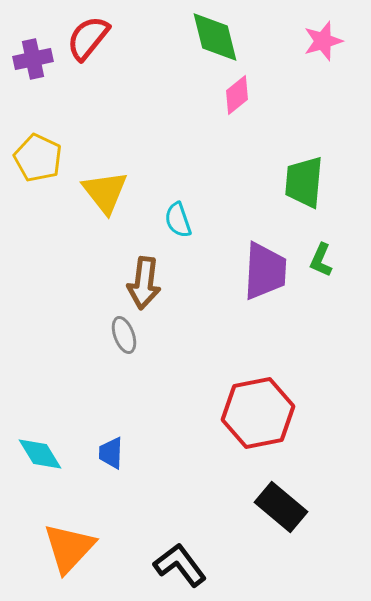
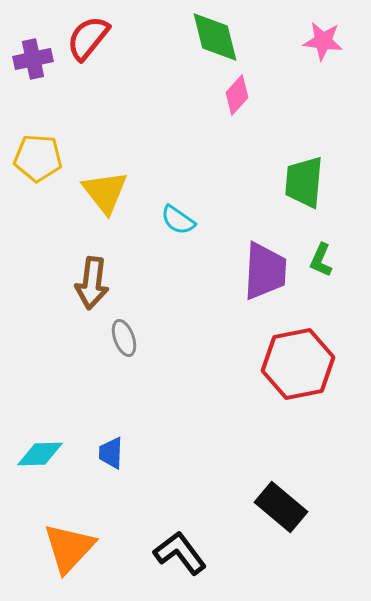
pink star: rotated 24 degrees clockwise
pink diamond: rotated 9 degrees counterclockwise
yellow pentagon: rotated 21 degrees counterclockwise
cyan semicircle: rotated 36 degrees counterclockwise
brown arrow: moved 52 px left
gray ellipse: moved 3 px down
red hexagon: moved 40 px right, 49 px up
cyan diamond: rotated 60 degrees counterclockwise
black L-shape: moved 12 px up
